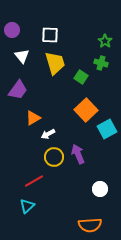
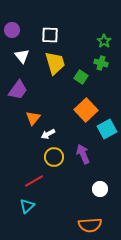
green star: moved 1 px left
orange triangle: rotated 21 degrees counterclockwise
purple arrow: moved 5 px right
